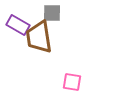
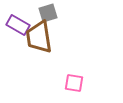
gray square: moved 4 px left; rotated 18 degrees counterclockwise
pink square: moved 2 px right, 1 px down
